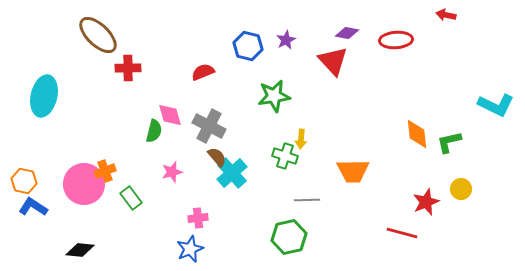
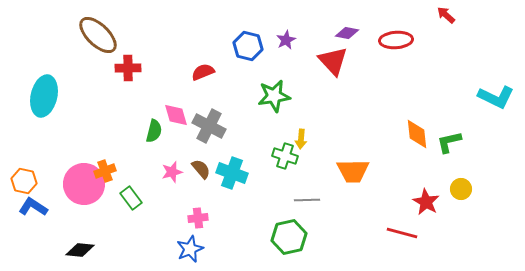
red arrow: rotated 30 degrees clockwise
cyan L-shape: moved 8 px up
pink diamond: moved 6 px right
brown semicircle: moved 16 px left, 12 px down
cyan cross: rotated 28 degrees counterclockwise
red star: rotated 20 degrees counterclockwise
